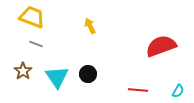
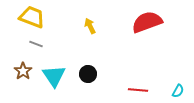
red semicircle: moved 14 px left, 24 px up
cyan triangle: moved 3 px left, 1 px up
